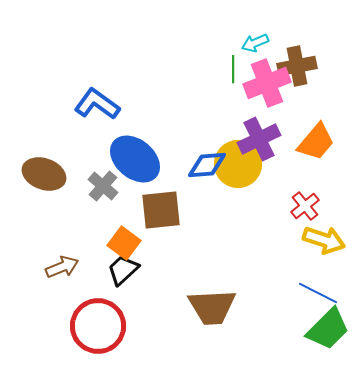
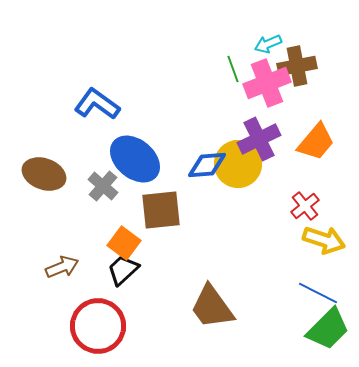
cyan arrow: moved 13 px right, 1 px down
green line: rotated 20 degrees counterclockwise
brown trapezoid: rotated 57 degrees clockwise
